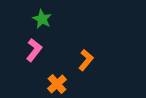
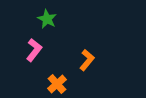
green star: moved 5 px right
orange L-shape: moved 1 px right
